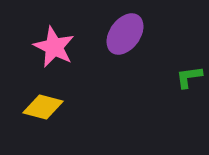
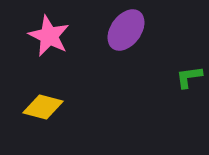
purple ellipse: moved 1 px right, 4 px up
pink star: moved 5 px left, 11 px up
